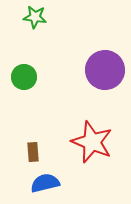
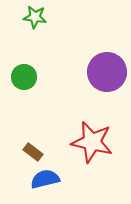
purple circle: moved 2 px right, 2 px down
red star: rotated 9 degrees counterclockwise
brown rectangle: rotated 48 degrees counterclockwise
blue semicircle: moved 4 px up
